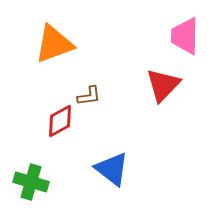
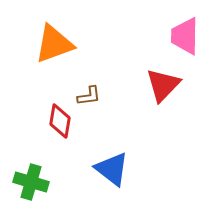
red diamond: rotated 52 degrees counterclockwise
